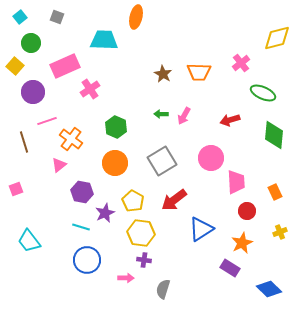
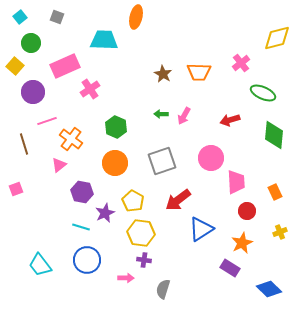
brown line at (24, 142): moved 2 px down
gray square at (162, 161): rotated 12 degrees clockwise
red arrow at (174, 200): moved 4 px right
cyan trapezoid at (29, 241): moved 11 px right, 24 px down
